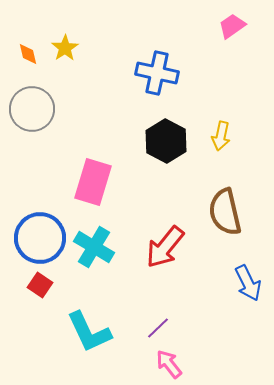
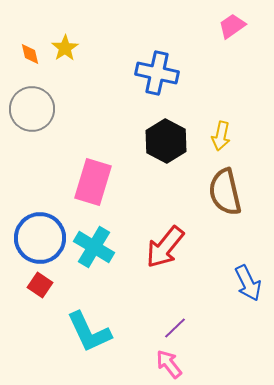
orange diamond: moved 2 px right
brown semicircle: moved 20 px up
purple line: moved 17 px right
